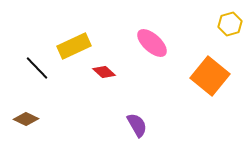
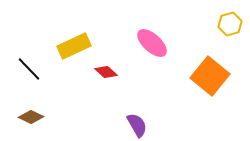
black line: moved 8 px left, 1 px down
red diamond: moved 2 px right
brown diamond: moved 5 px right, 2 px up
